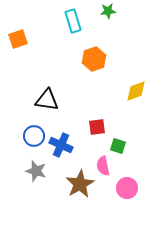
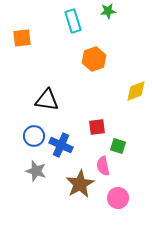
orange square: moved 4 px right, 1 px up; rotated 12 degrees clockwise
pink circle: moved 9 px left, 10 px down
